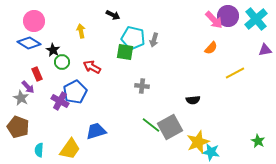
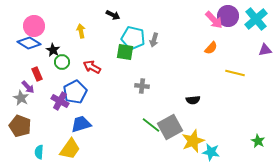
pink circle: moved 5 px down
yellow line: rotated 42 degrees clockwise
brown pentagon: moved 2 px right, 1 px up
blue trapezoid: moved 15 px left, 7 px up
yellow star: moved 5 px left, 1 px up
cyan semicircle: moved 2 px down
